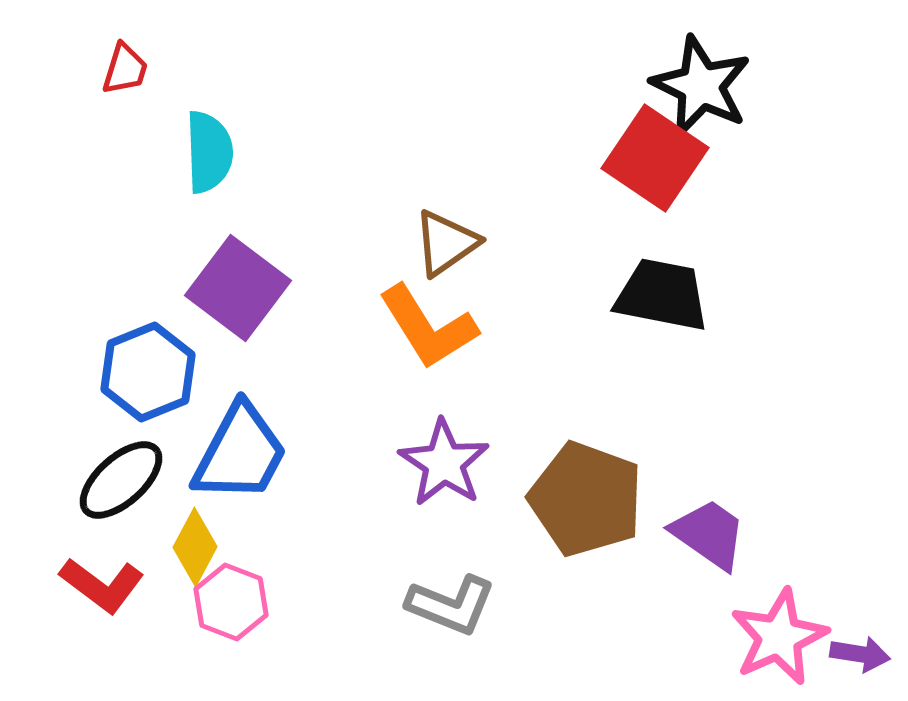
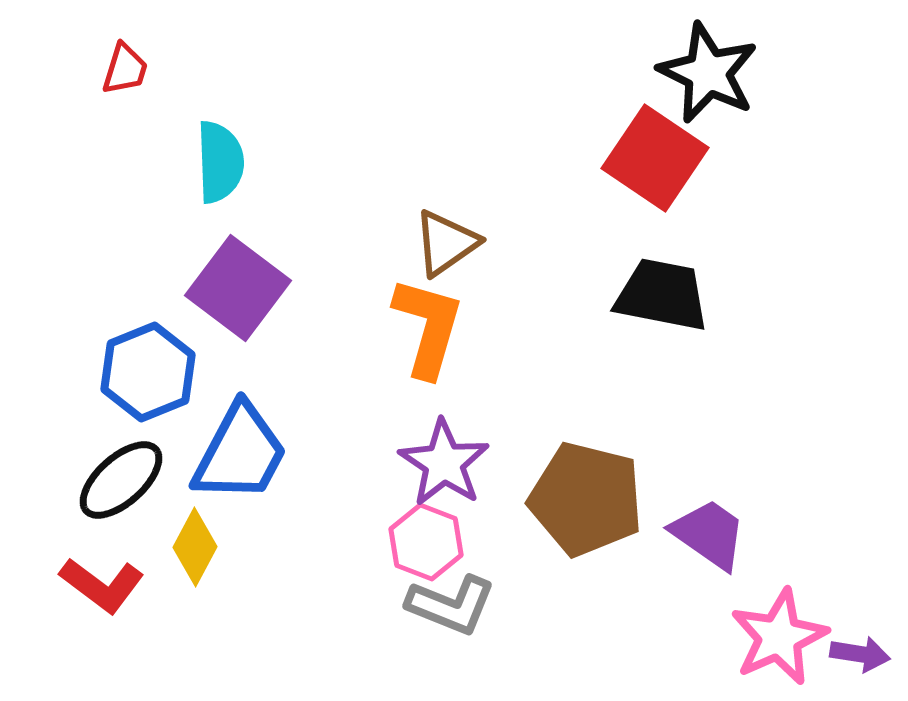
black star: moved 7 px right, 13 px up
cyan semicircle: moved 11 px right, 10 px down
orange L-shape: rotated 132 degrees counterclockwise
brown pentagon: rotated 6 degrees counterclockwise
pink hexagon: moved 195 px right, 60 px up
